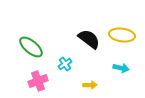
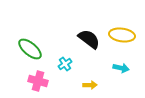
green ellipse: moved 1 px left, 2 px down
pink cross: rotated 36 degrees clockwise
